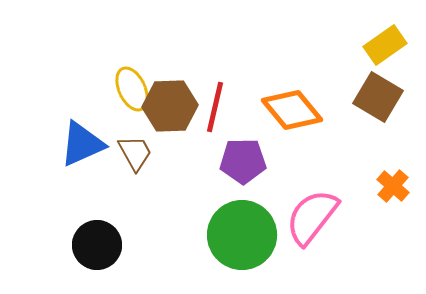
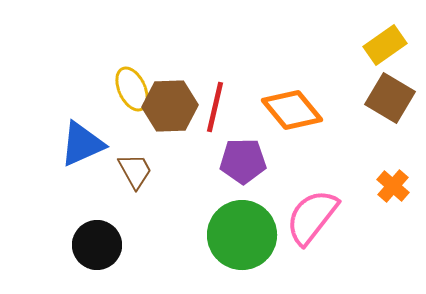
brown square: moved 12 px right, 1 px down
brown trapezoid: moved 18 px down
